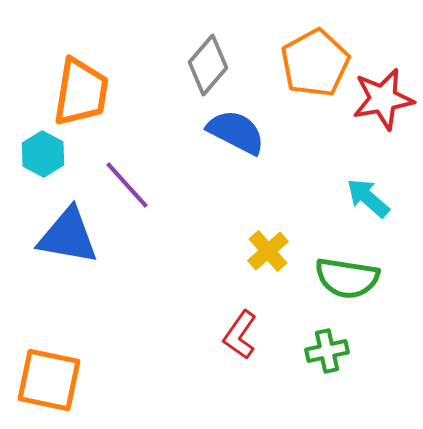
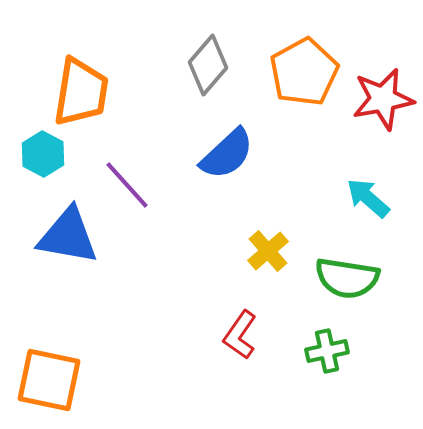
orange pentagon: moved 11 px left, 9 px down
blue semicircle: moved 9 px left, 22 px down; rotated 110 degrees clockwise
